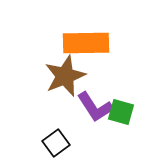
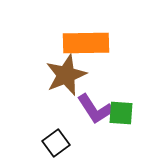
brown star: moved 1 px right, 1 px up
purple L-shape: moved 2 px down
green square: moved 1 px down; rotated 12 degrees counterclockwise
